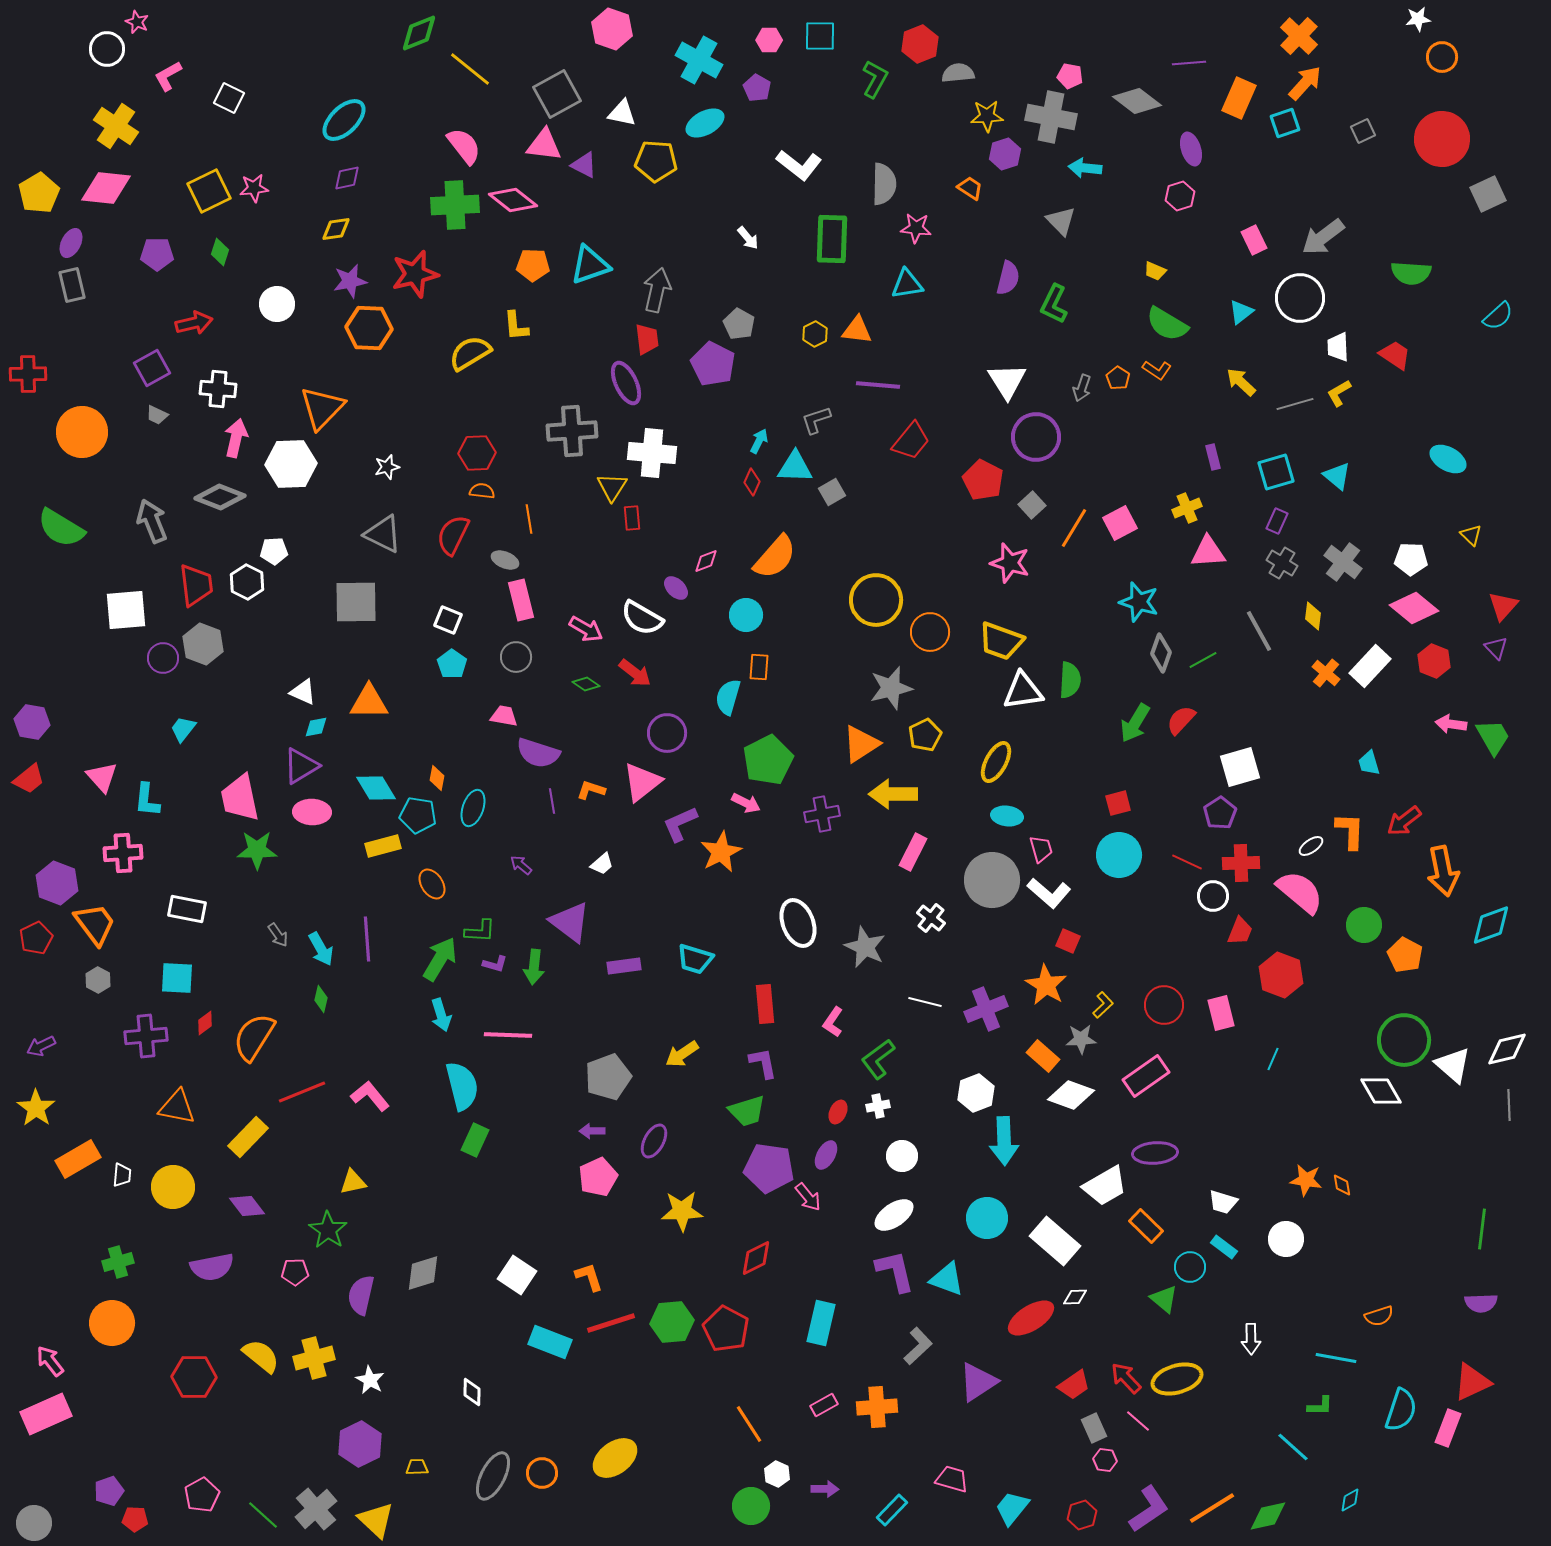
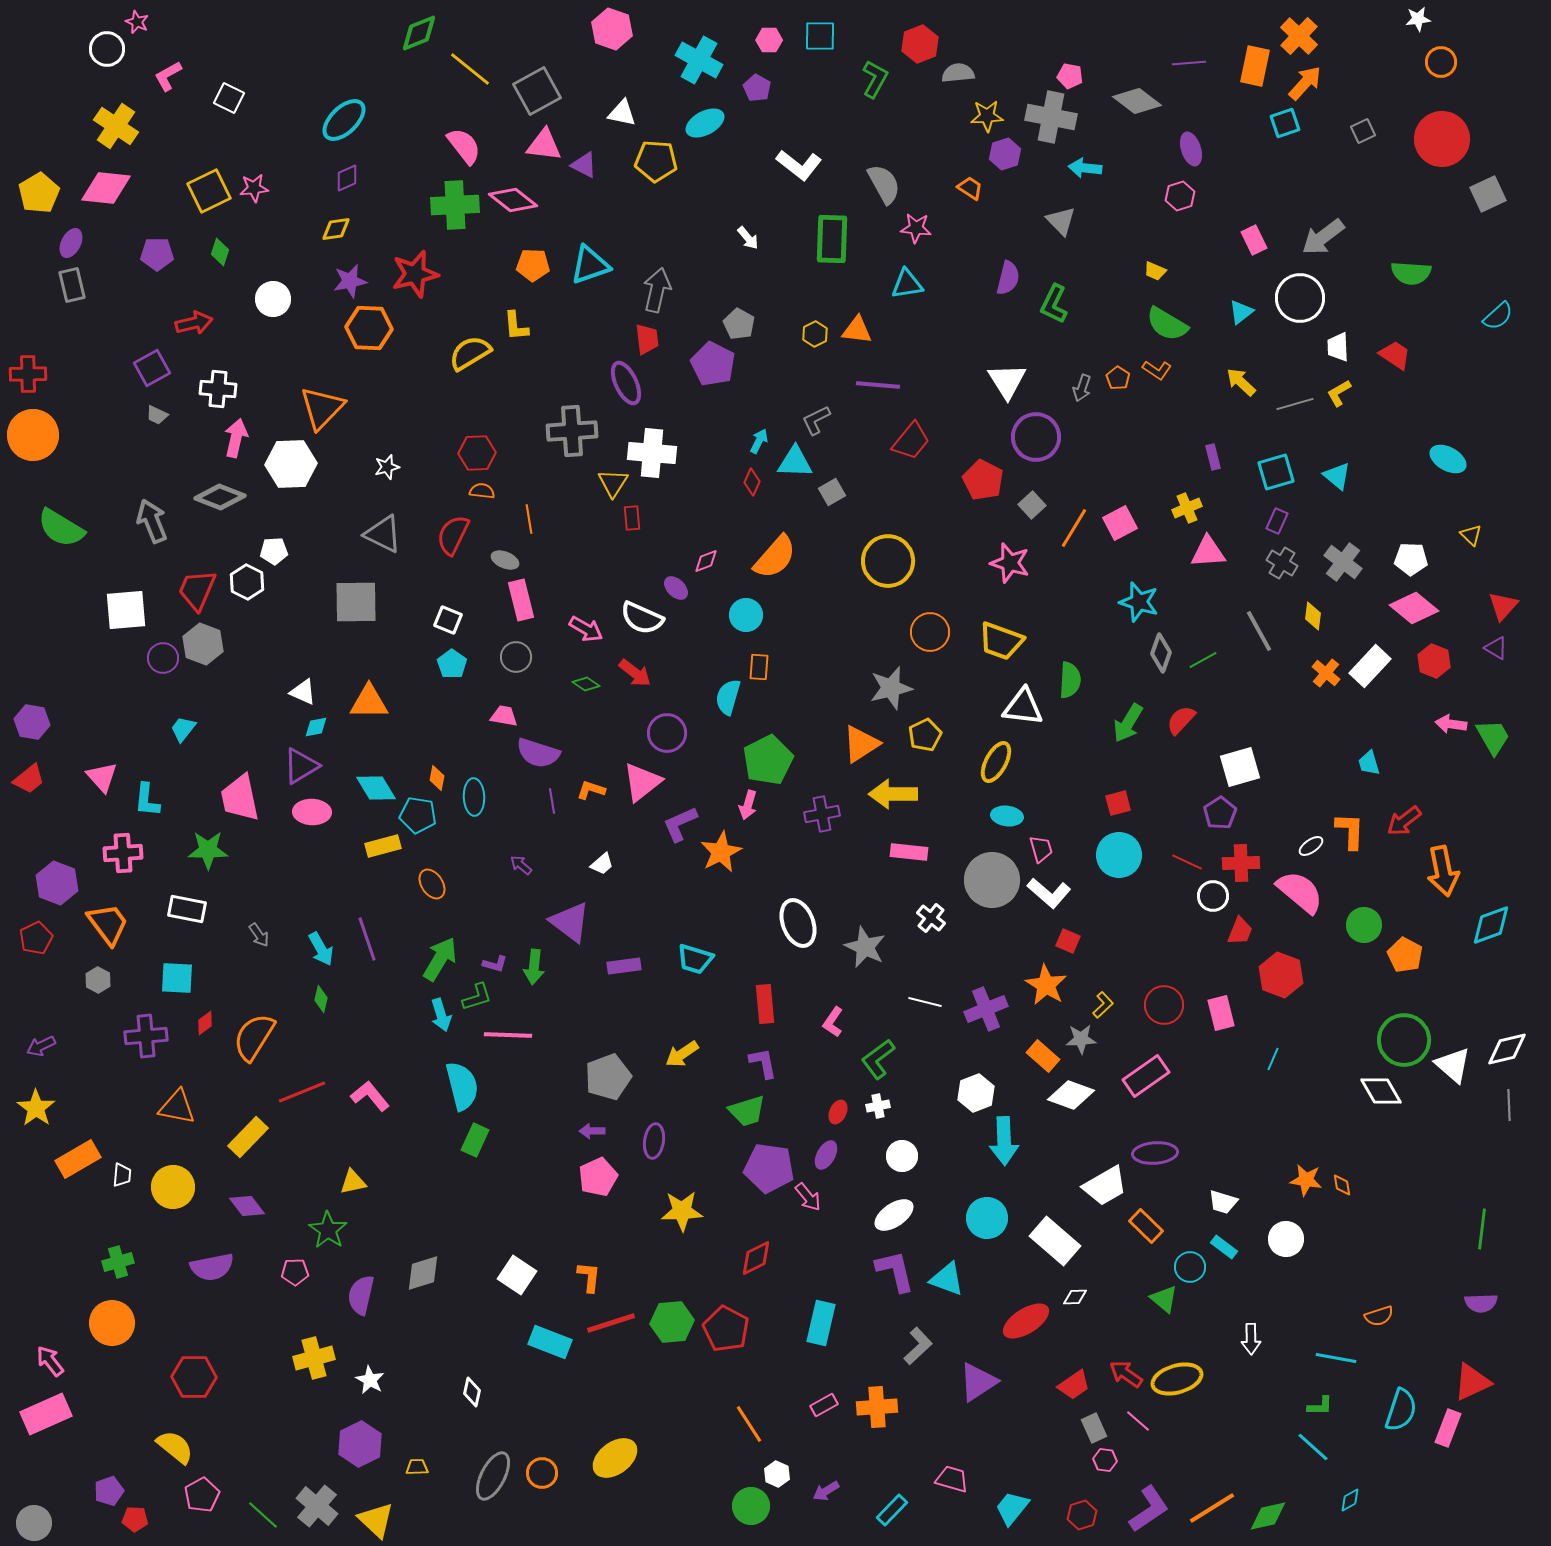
orange circle at (1442, 57): moved 1 px left, 5 px down
gray square at (557, 94): moved 20 px left, 3 px up
orange rectangle at (1239, 98): moved 16 px right, 32 px up; rotated 12 degrees counterclockwise
purple diamond at (347, 178): rotated 12 degrees counterclockwise
gray semicircle at (884, 184): rotated 30 degrees counterclockwise
white circle at (277, 304): moved 4 px left, 5 px up
gray L-shape at (816, 420): rotated 8 degrees counterclockwise
orange circle at (82, 432): moved 49 px left, 3 px down
cyan triangle at (795, 467): moved 5 px up
yellow triangle at (612, 487): moved 1 px right, 4 px up
red trapezoid at (196, 585): moved 1 px right, 5 px down; rotated 150 degrees counterclockwise
yellow circle at (876, 600): moved 12 px right, 39 px up
white semicircle at (642, 618): rotated 6 degrees counterclockwise
purple triangle at (1496, 648): rotated 15 degrees counterclockwise
white triangle at (1023, 691): moved 16 px down; rotated 15 degrees clockwise
green arrow at (1135, 723): moved 7 px left
pink arrow at (746, 803): moved 2 px right, 2 px down; rotated 80 degrees clockwise
cyan ellipse at (473, 808): moved 1 px right, 11 px up; rotated 21 degrees counterclockwise
green star at (257, 850): moved 49 px left
pink rectangle at (913, 852): moved 4 px left; rotated 69 degrees clockwise
orange trapezoid at (95, 924): moved 13 px right
green L-shape at (480, 931): moved 3 px left, 66 px down; rotated 20 degrees counterclockwise
gray arrow at (278, 935): moved 19 px left
purple line at (367, 939): rotated 15 degrees counterclockwise
purple ellipse at (654, 1141): rotated 20 degrees counterclockwise
orange L-shape at (589, 1277): rotated 24 degrees clockwise
red ellipse at (1031, 1318): moved 5 px left, 3 px down
yellow semicircle at (261, 1356): moved 86 px left, 91 px down
red arrow at (1126, 1378): moved 4 px up; rotated 12 degrees counterclockwise
white diamond at (472, 1392): rotated 12 degrees clockwise
cyan line at (1293, 1447): moved 20 px right
purple arrow at (825, 1489): moved 1 px right, 2 px down; rotated 148 degrees clockwise
gray cross at (316, 1509): moved 1 px right, 3 px up; rotated 9 degrees counterclockwise
